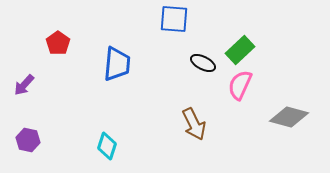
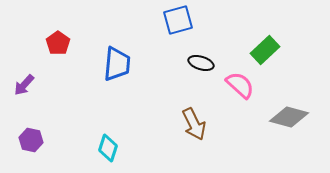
blue square: moved 4 px right, 1 px down; rotated 20 degrees counterclockwise
green rectangle: moved 25 px right
black ellipse: moved 2 px left; rotated 10 degrees counterclockwise
pink semicircle: rotated 108 degrees clockwise
purple hexagon: moved 3 px right
cyan diamond: moved 1 px right, 2 px down
